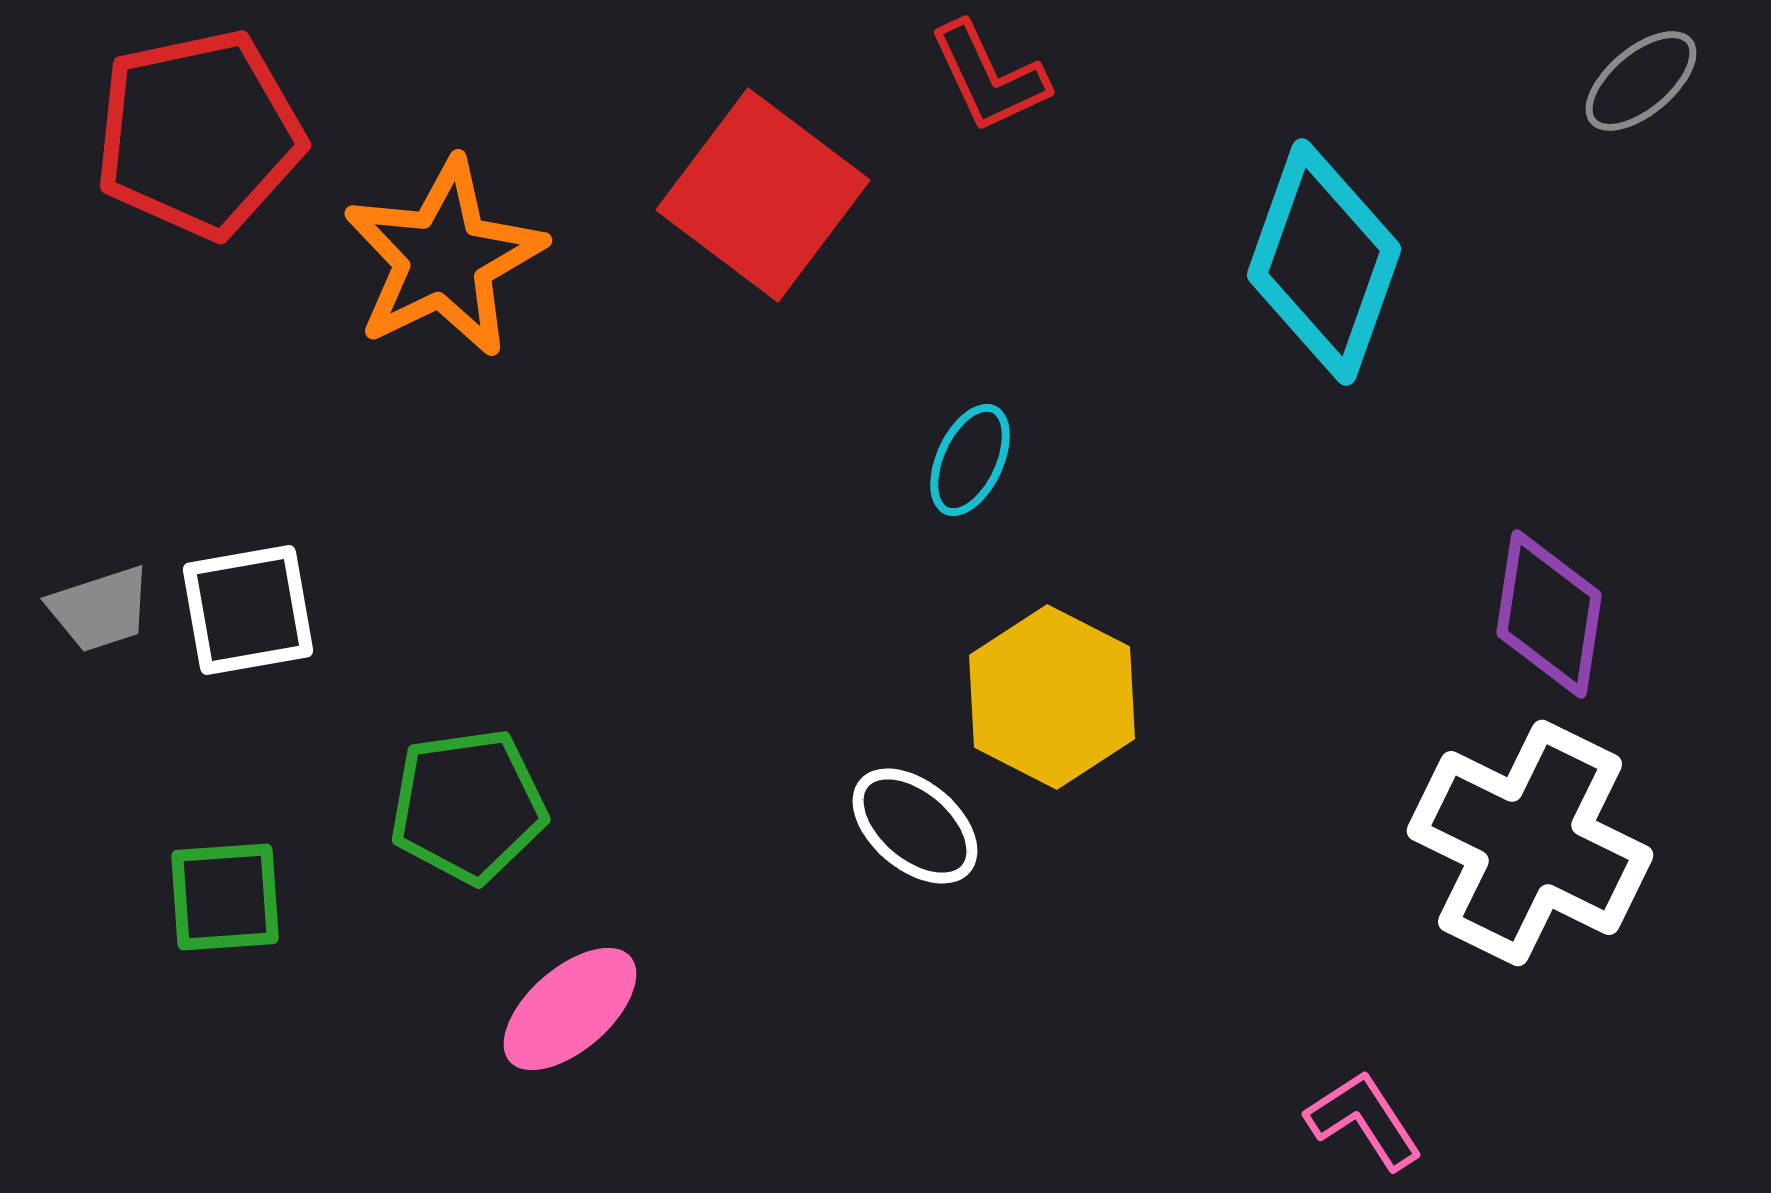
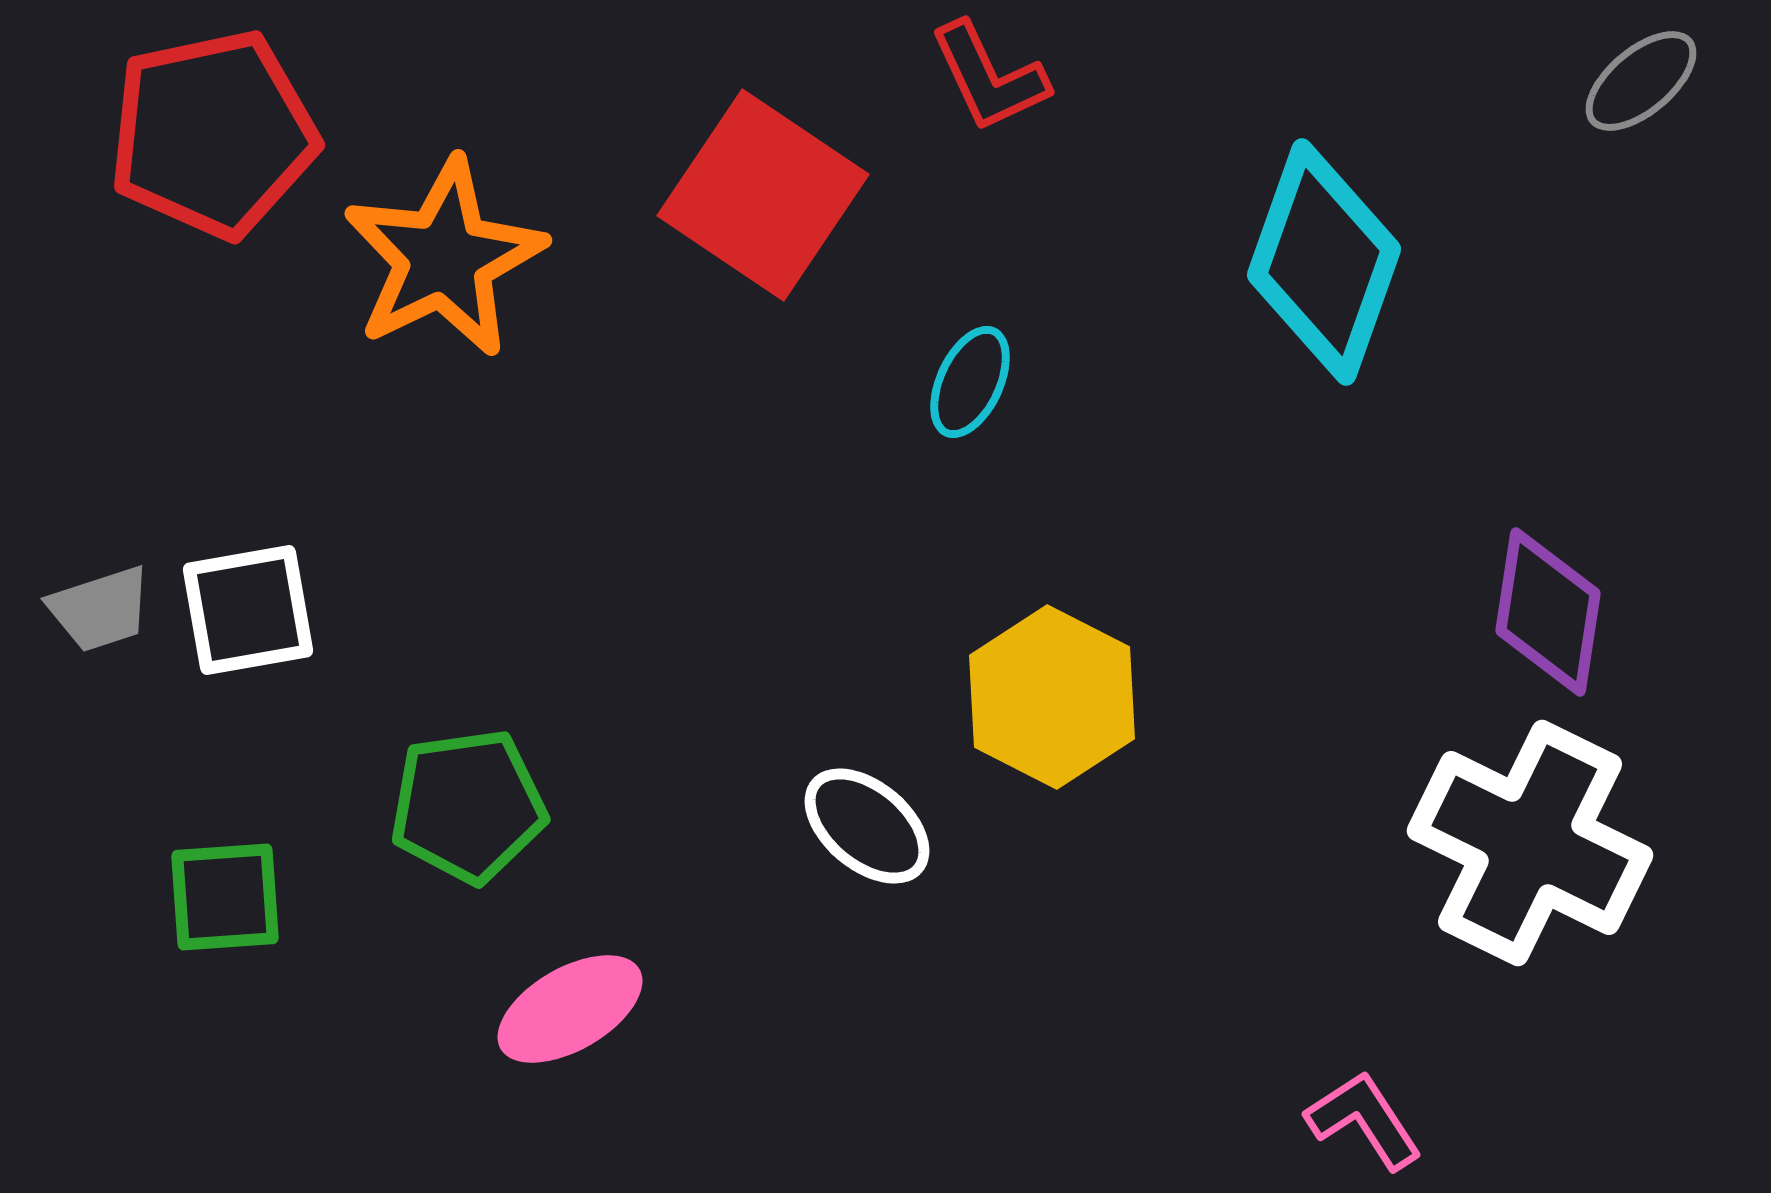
red pentagon: moved 14 px right
red square: rotated 3 degrees counterclockwise
cyan ellipse: moved 78 px up
purple diamond: moved 1 px left, 2 px up
white ellipse: moved 48 px left
pink ellipse: rotated 11 degrees clockwise
